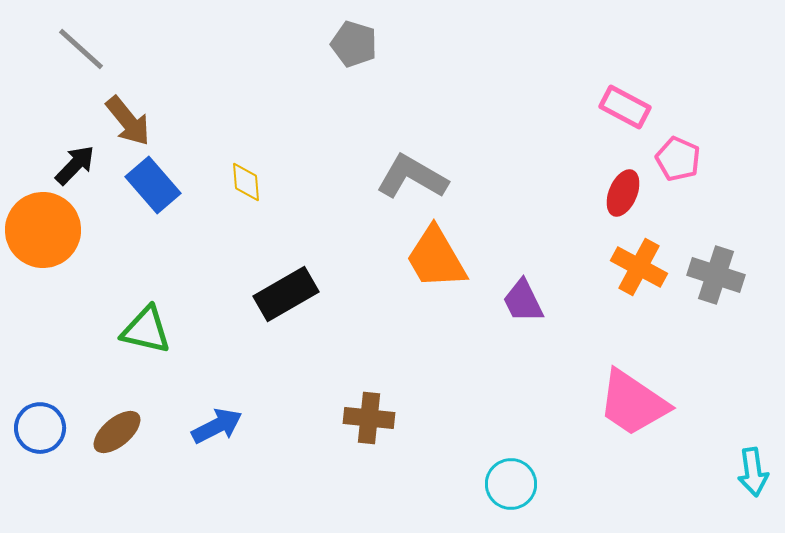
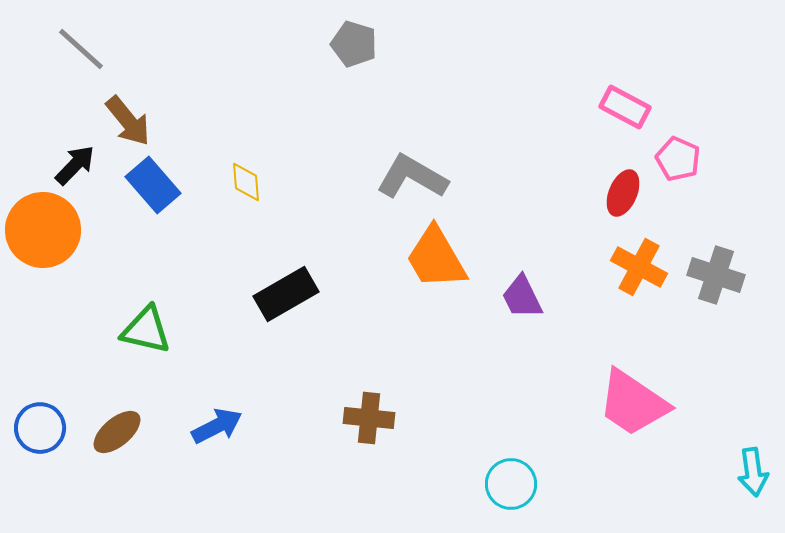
purple trapezoid: moved 1 px left, 4 px up
